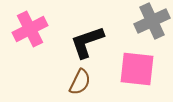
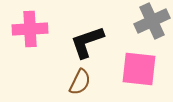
pink cross: rotated 24 degrees clockwise
pink square: moved 2 px right
